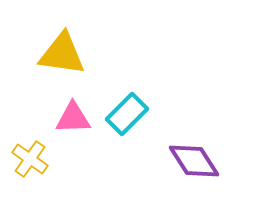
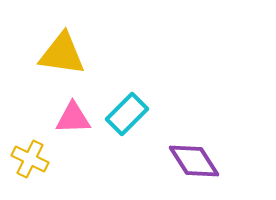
yellow cross: rotated 9 degrees counterclockwise
